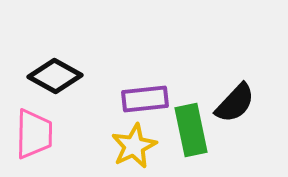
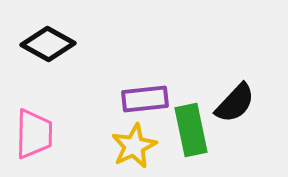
black diamond: moved 7 px left, 32 px up
